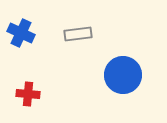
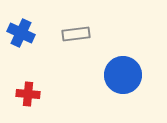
gray rectangle: moved 2 px left
